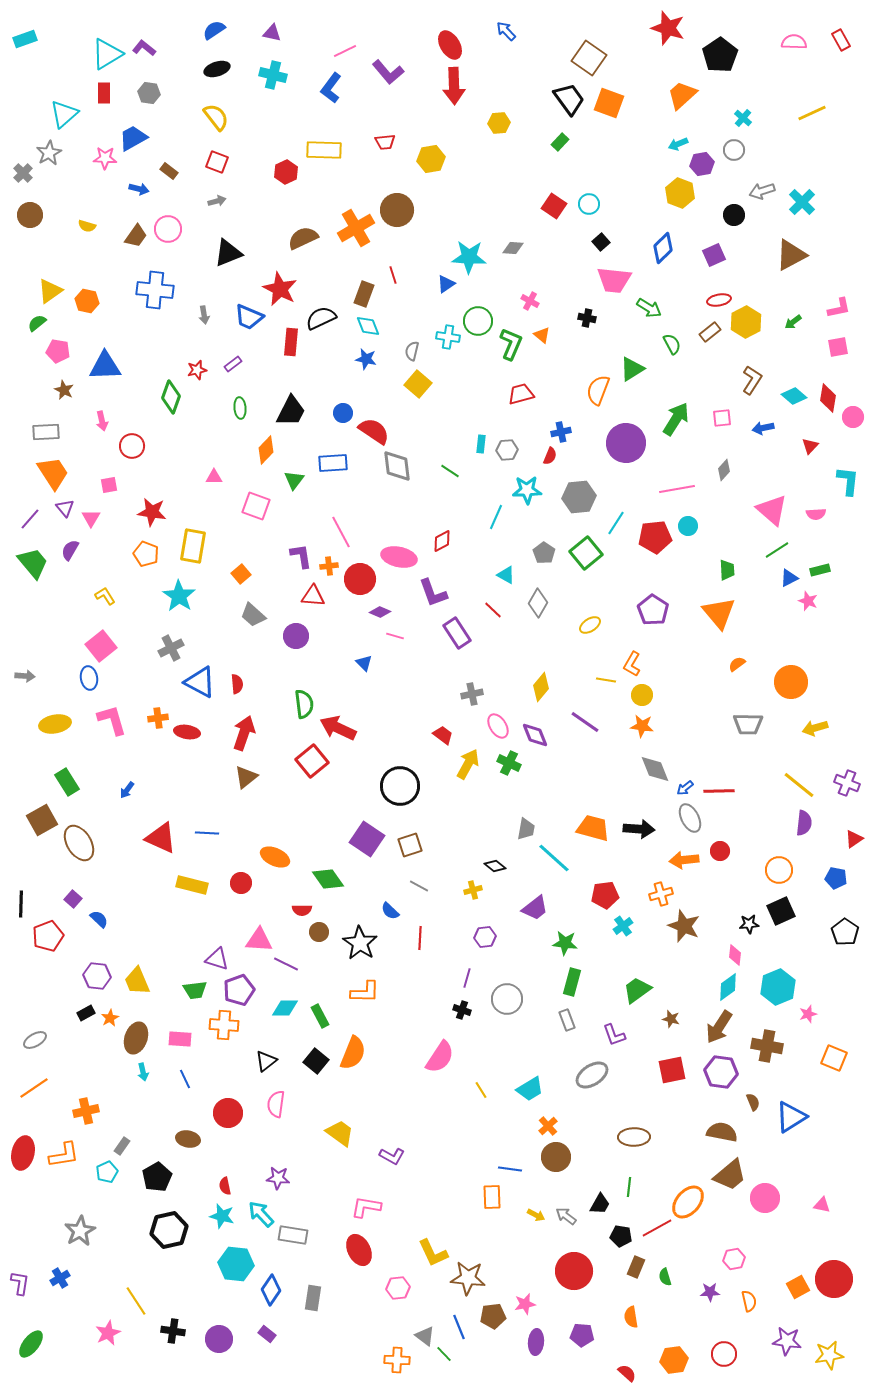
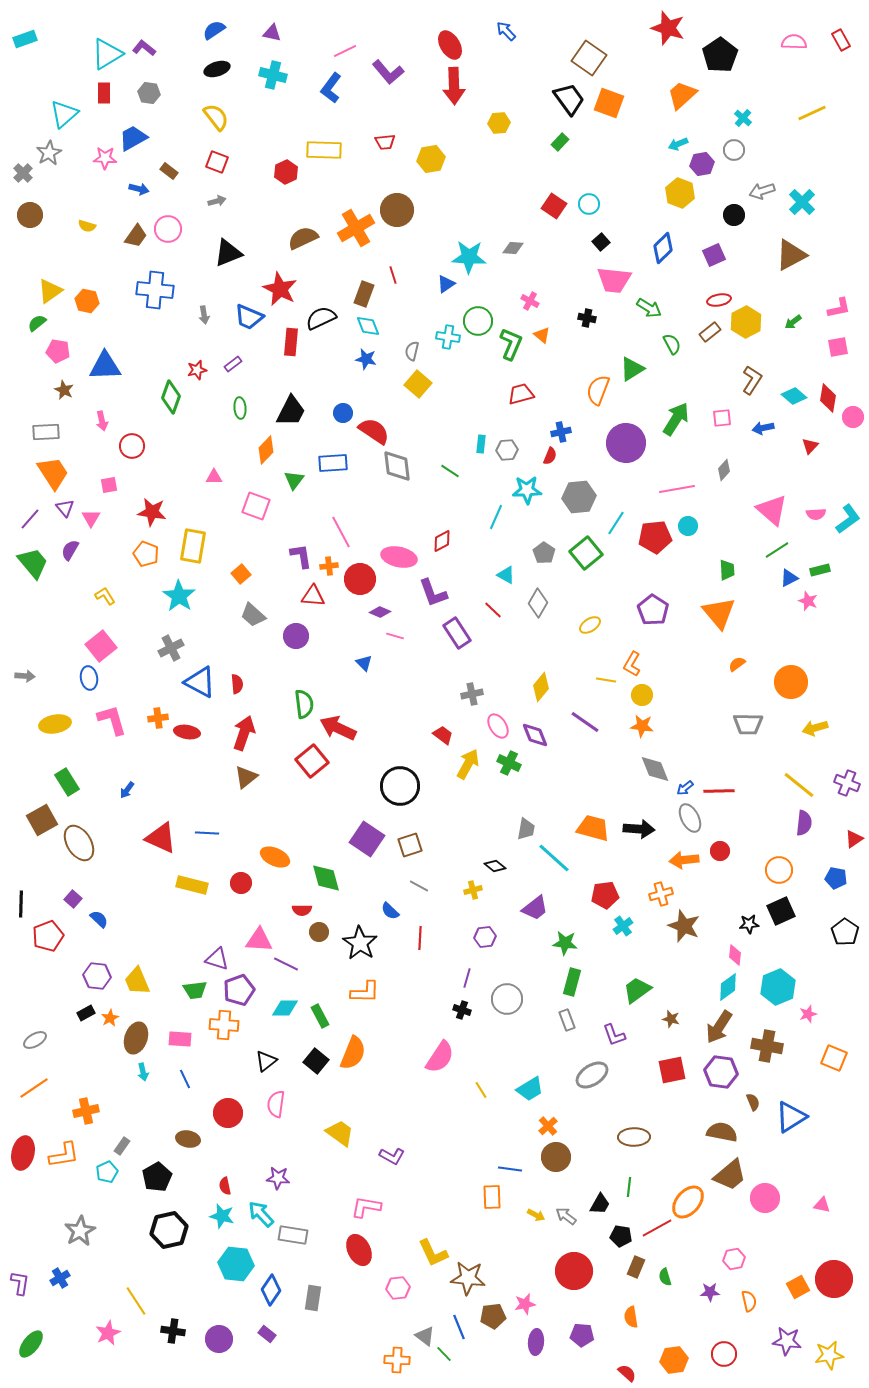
cyan L-shape at (848, 481): moved 38 px down; rotated 48 degrees clockwise
green diamond at (328, 879): moved 2 px left, 1 px up; rotated 20 degrees clockwise
